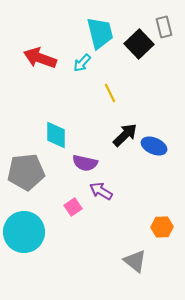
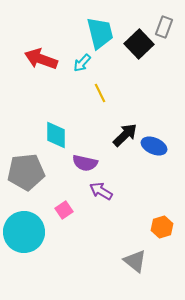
gray rectangle: rotated 35 degrees clockwise
red arrow: moved 1 px right, 1 px down
yellow line: moved 10 px left
pink square: moved 9 px left, 3 px down
orange hexagon: rotated 15 degrees counterclockwise
